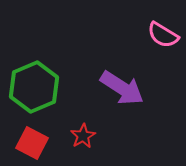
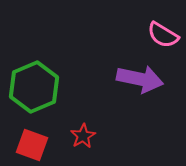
purple arrow: moved 18 px right, 9 px up; rotated 21 degrees counterclockwise
red square: moved 2 px down; rotated 8 degrees counterclockwise
